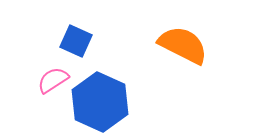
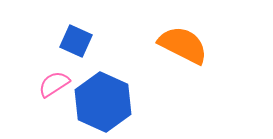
pink semicircle: moved 1 px right, 4 px down
blue hexagon: moved 3 px right
